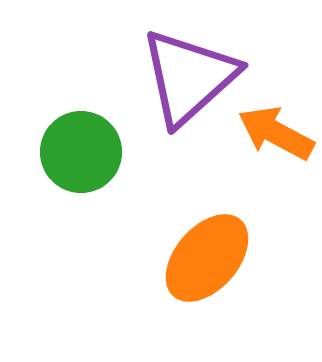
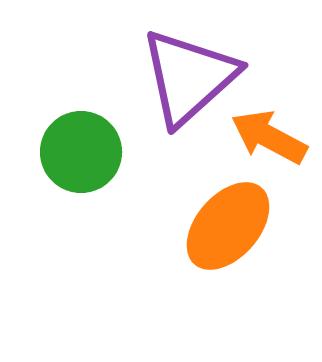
orange arrow: moved 7 px left, 4 px down
orange ellipse: moved 21 px right, 32 px up
